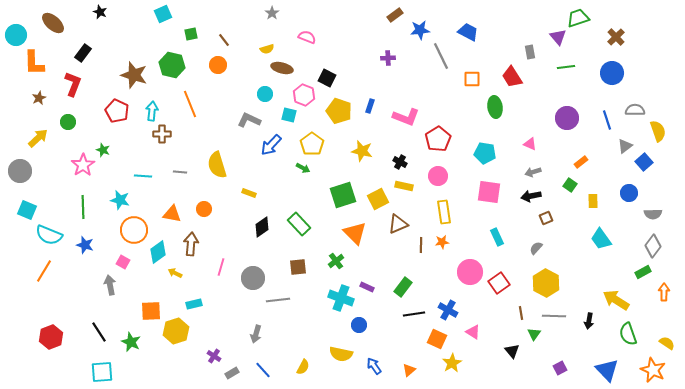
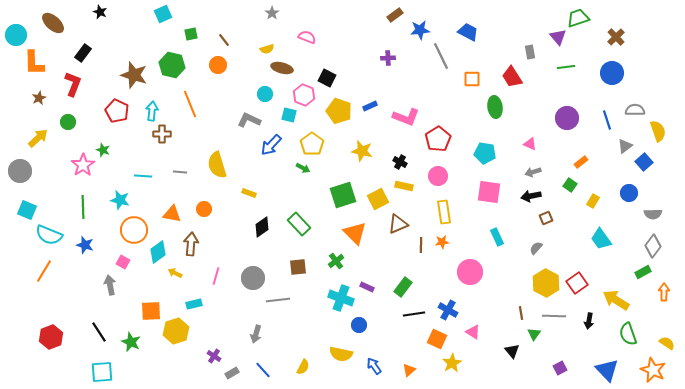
blue rectangle at (370, 106): rotated 48 degrees clockwise
yellow rectangle at (593, 201): rotated 32 degrees clockwise
pink line at (221, 267): moved 5 px left, 9 px down
red square at (499, 283): moved 78 px right
